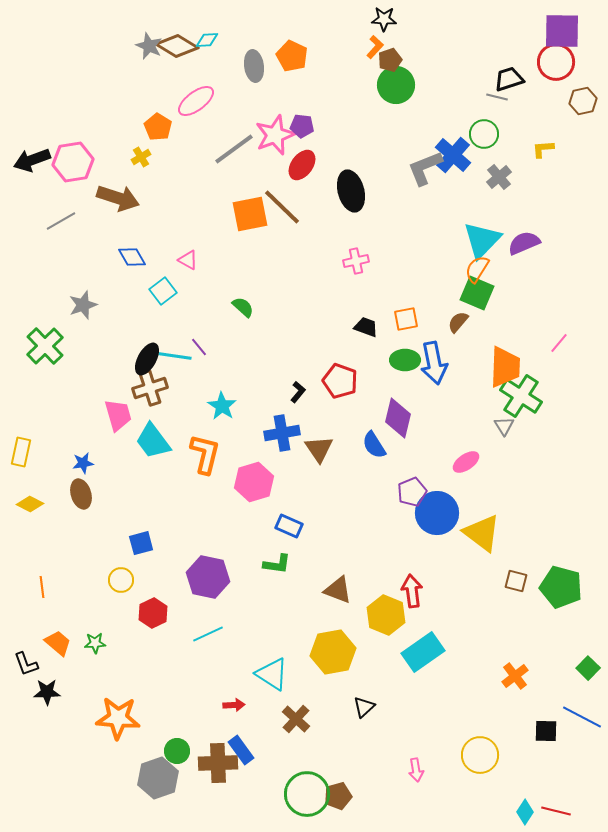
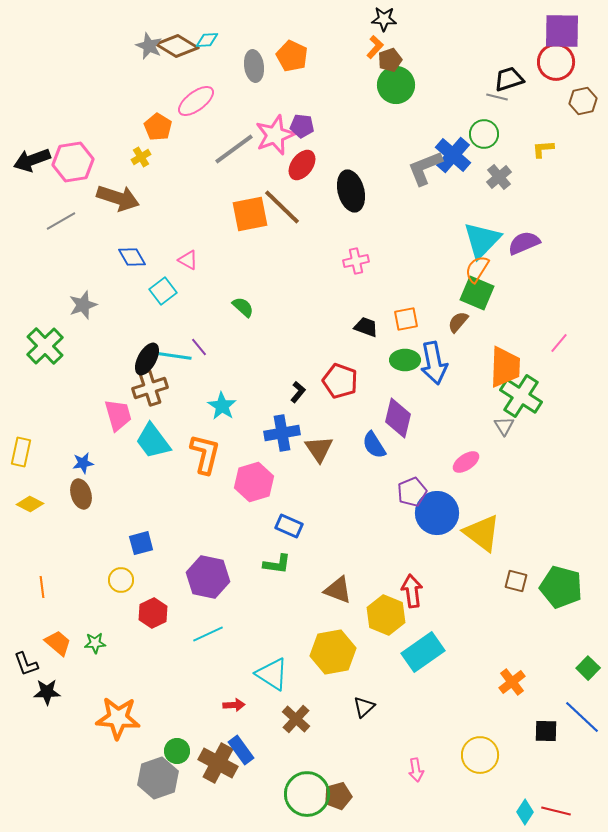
orange cross at (515, 676): moved 3 px left, 6 px down
blue line at (582, 717): rotated 15 degrees clockwise
brown cross at (218, 763): rotated 30 degrees clockwise
